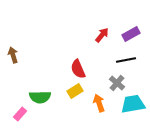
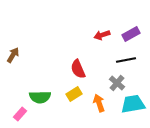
red arrow: rotated 147 degrees counterclockwise
brown arrow: rotated 49 degrees clockwise
yellow rectangle: moved 1 px left, 3 px down
